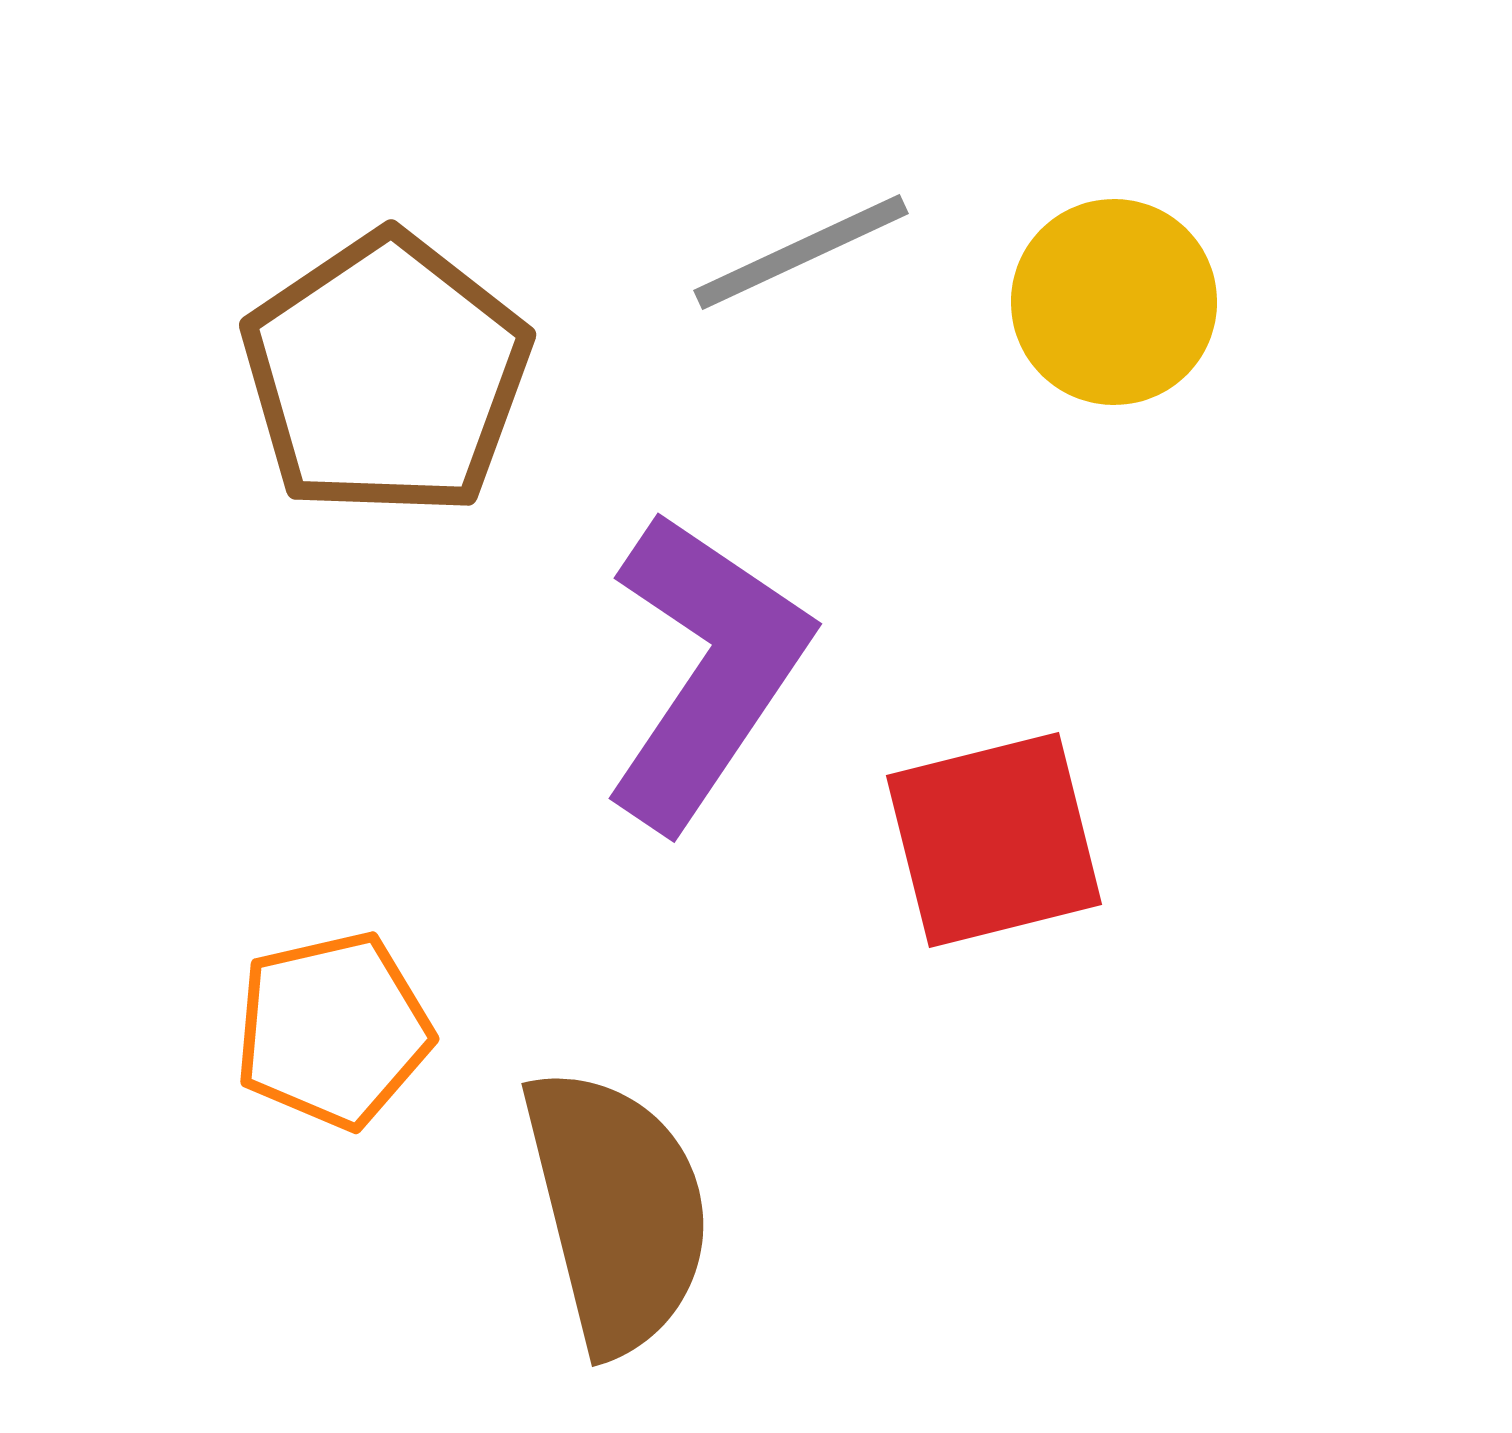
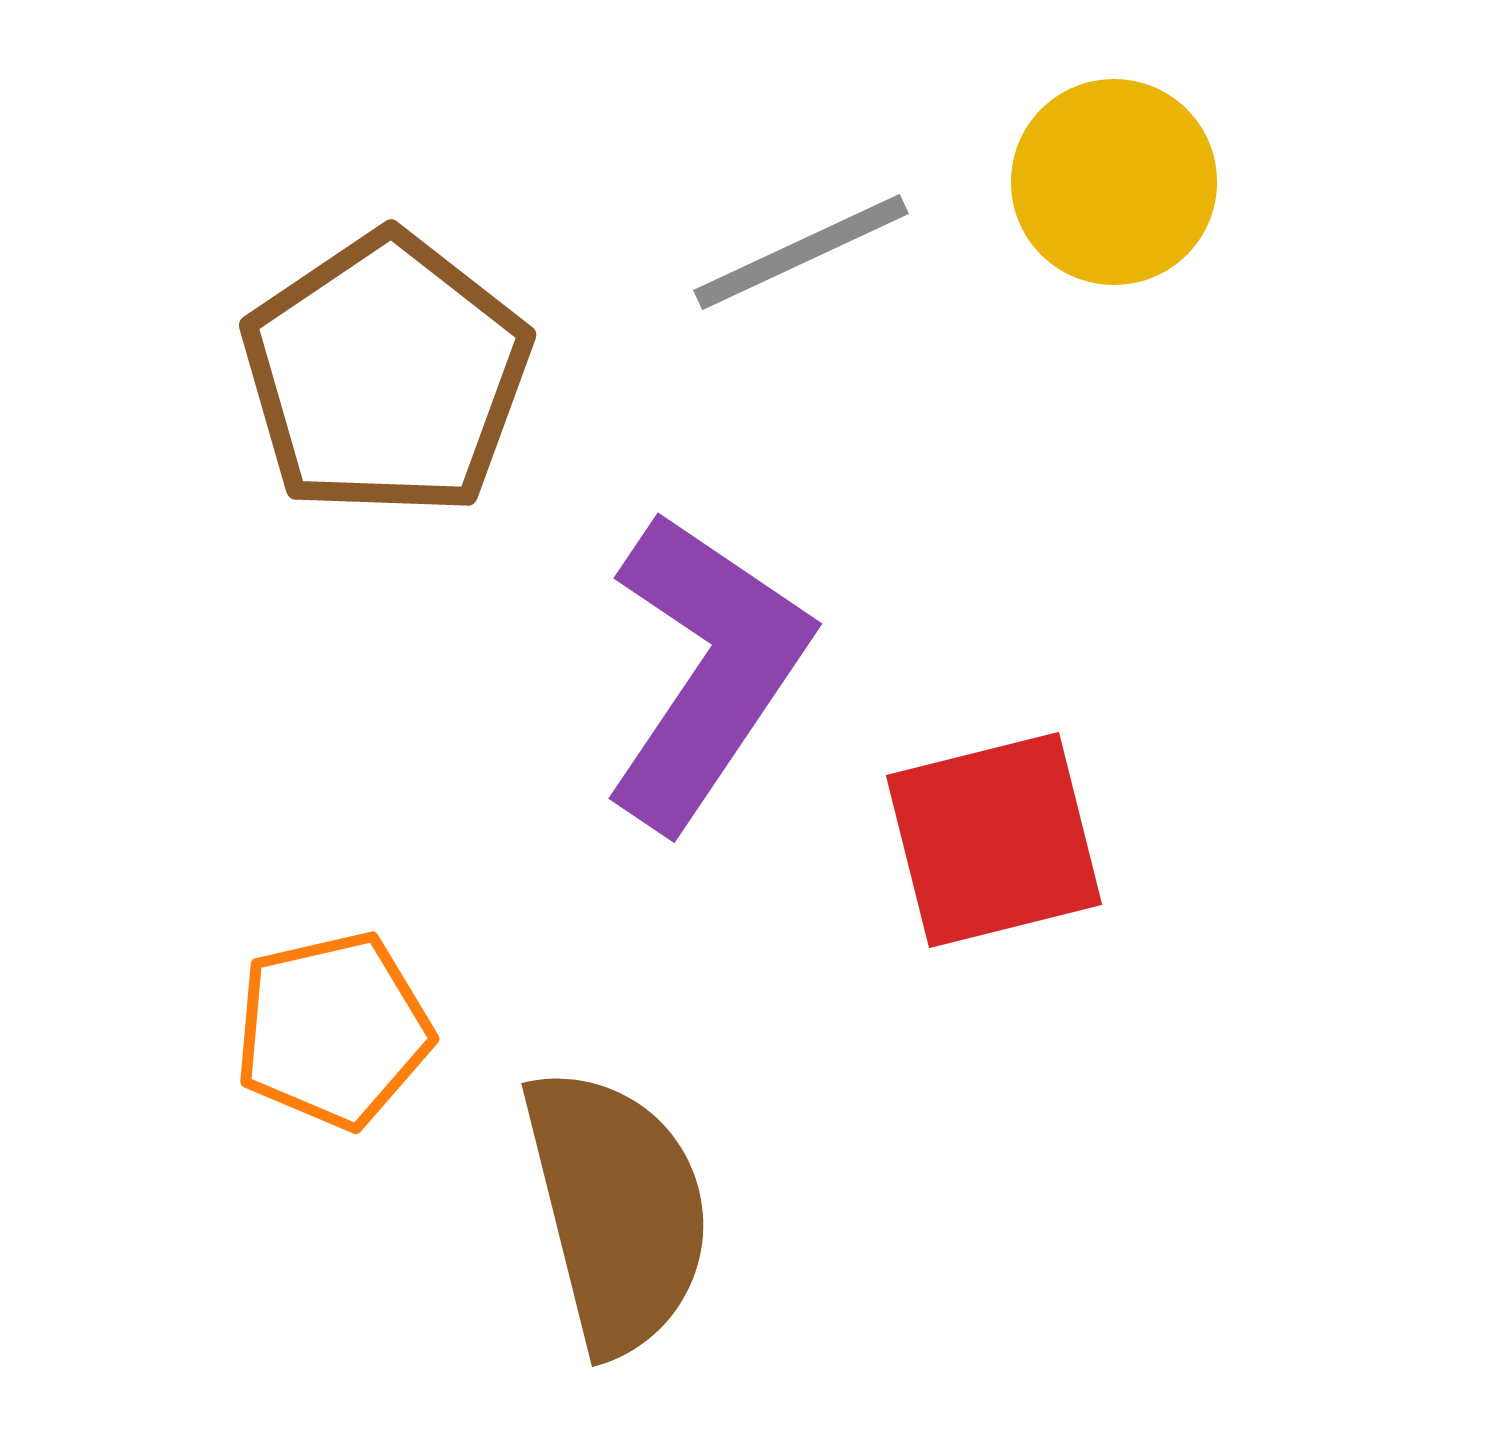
yellow circle: moved 120 px up
